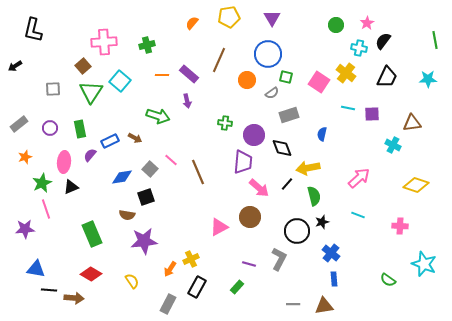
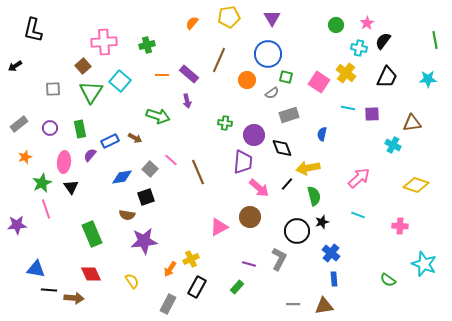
black triangle at (71, 187): rotated 42 degrees counterclockwise
purple star at (25, 229): moved 8 px left, 4 px up
red diamond at (91, 274): rotated 35 degrees clockwise
